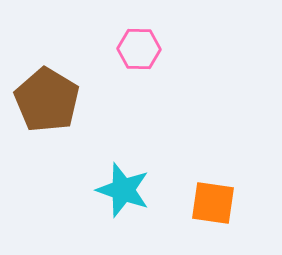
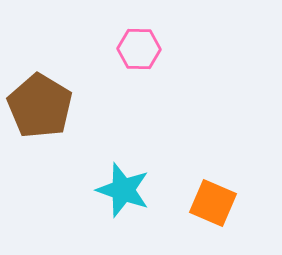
brown pentagon: moved 7 px left, 6 px down
orange square: rotated 15 degrees clockwise
